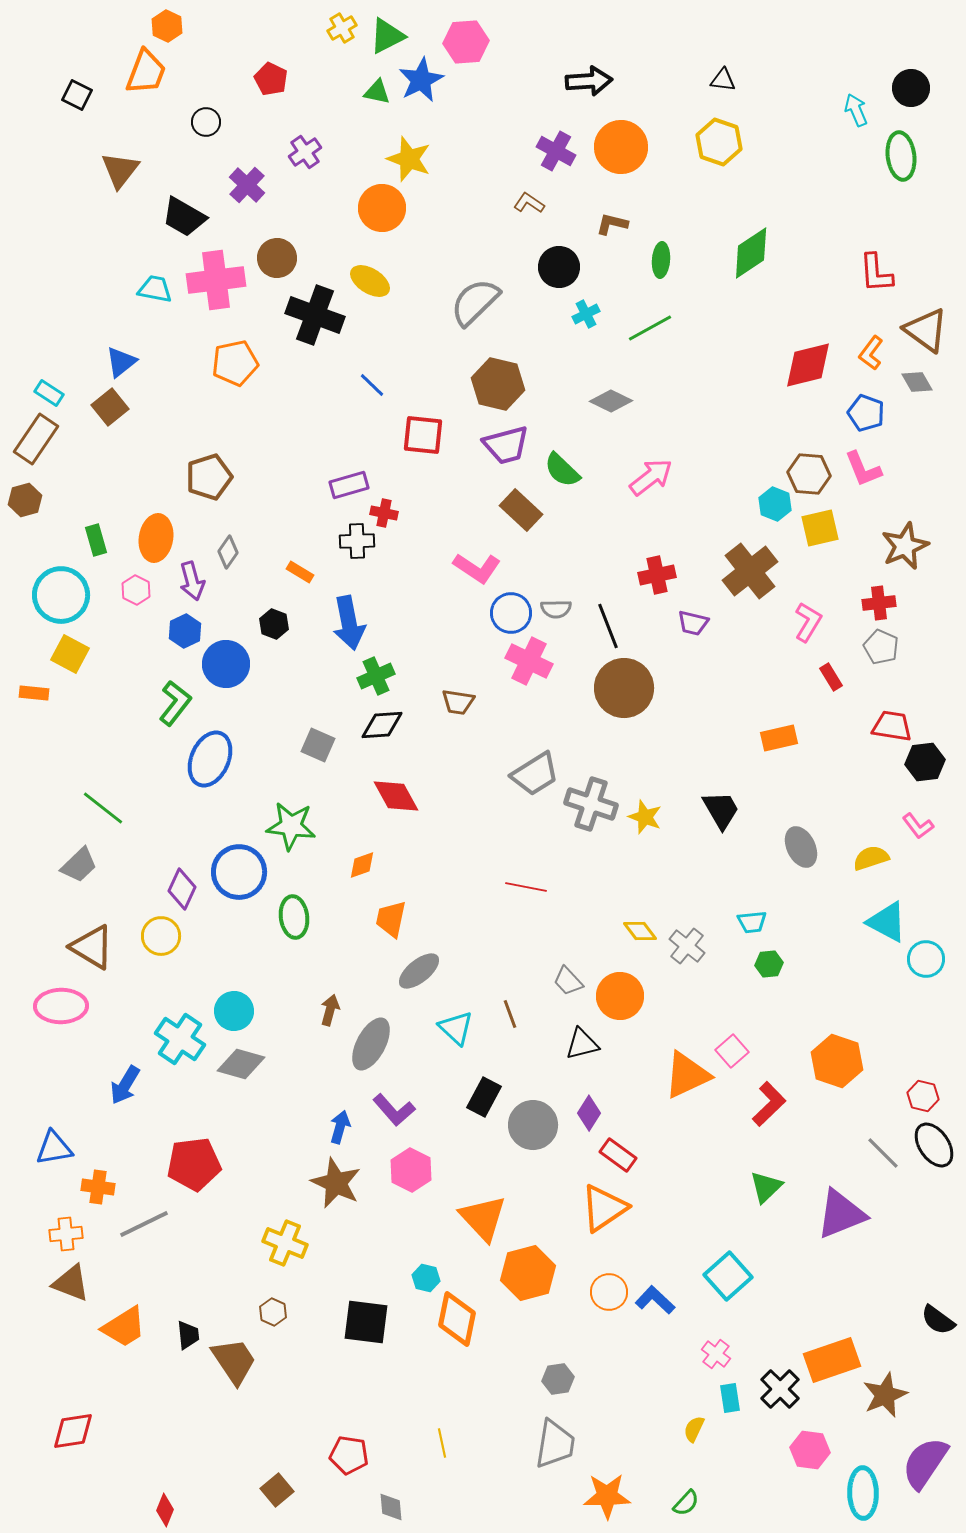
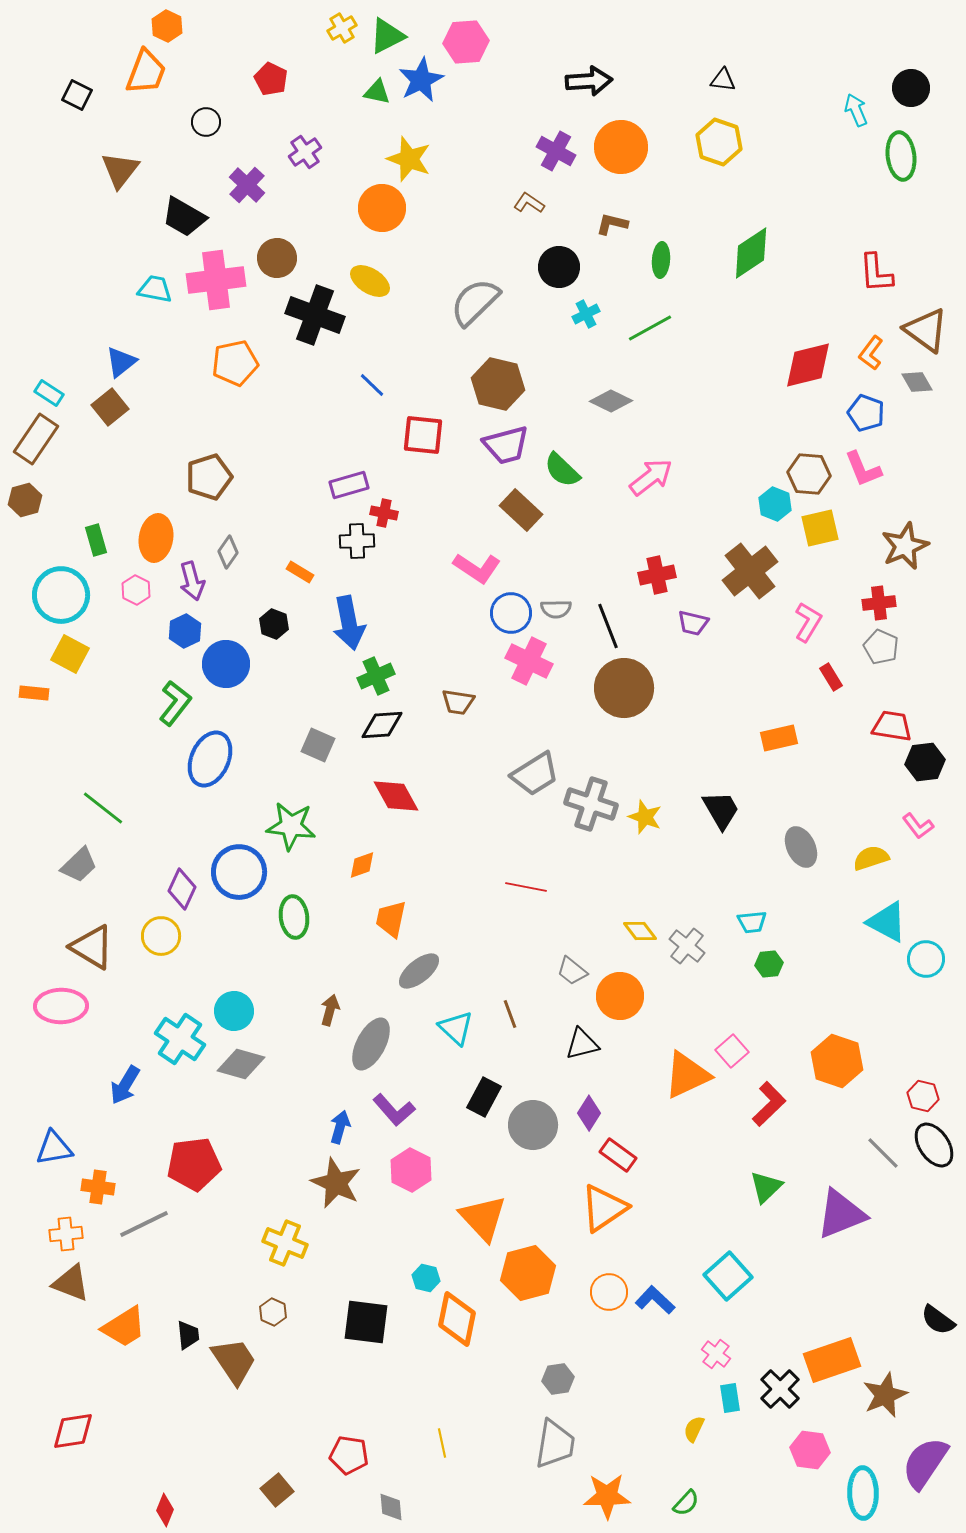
gray trapezoid at (568, 981): moved 4 px right, 10 px up; rotated 8 degrees counterclockwise
